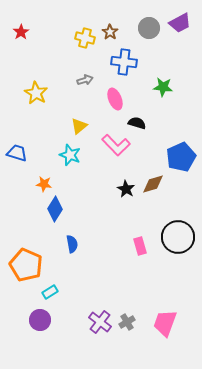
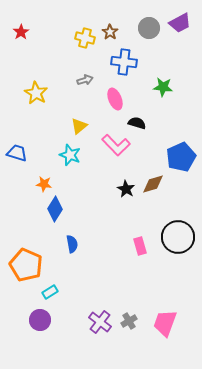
gray cross: moved 2 px right, 1 px up
